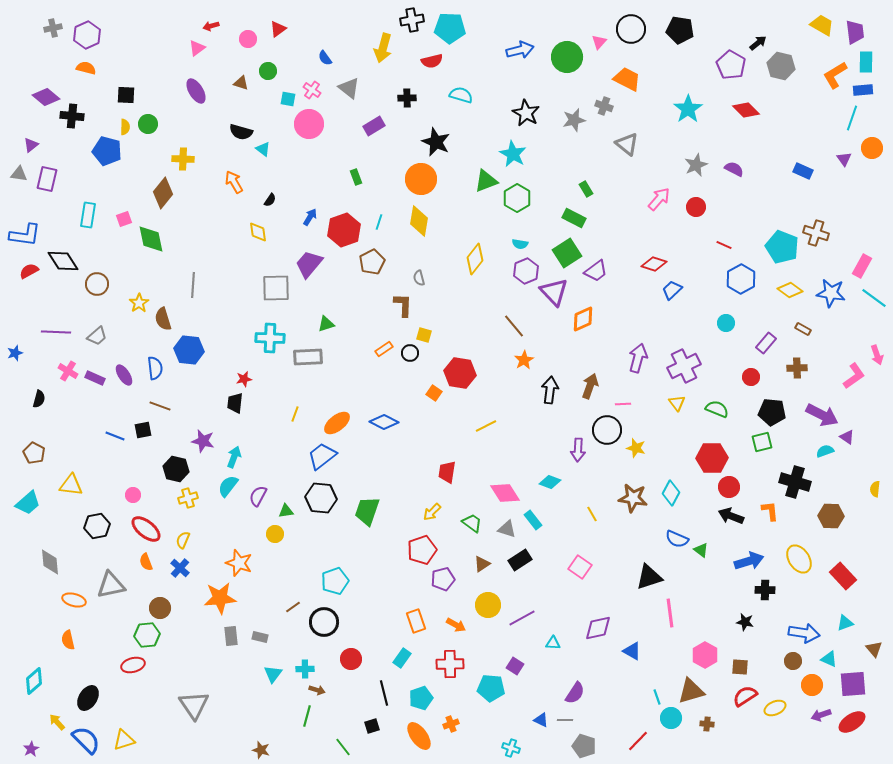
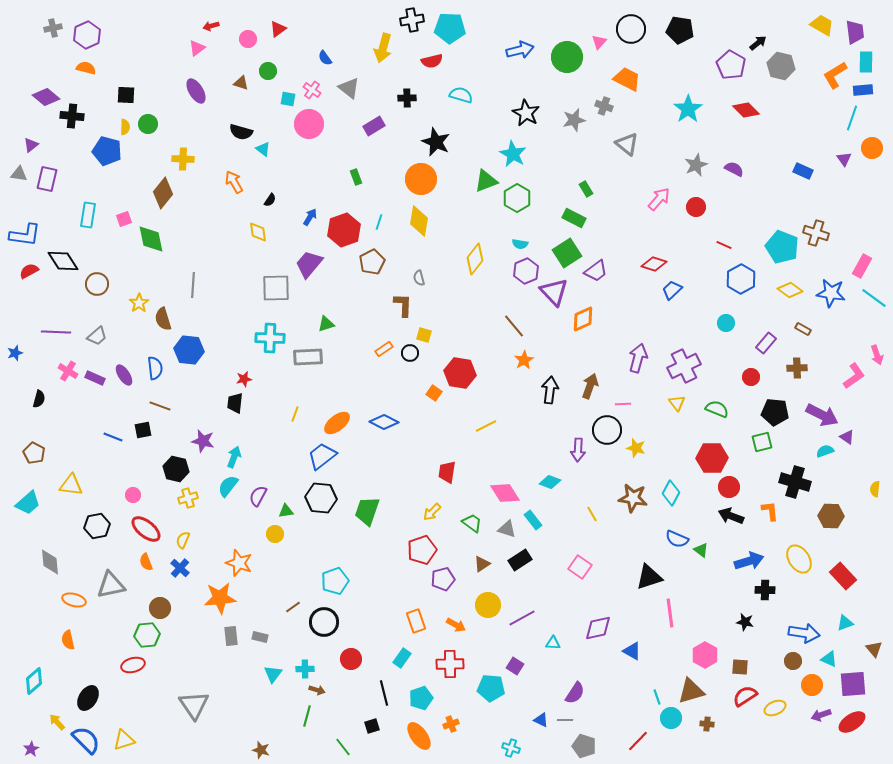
black pentagon at (772, 412): moved 3 px right
blue line at (115, 436): moved 2 px left, 1 px down
